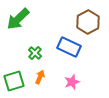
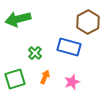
green arrow: rotated 30 degrees clockwise
blue rectangle: rotated 10 degrees counterclockwise
orange arrow: moved 5 px right
green square: moved 1 px right, 2 px up
